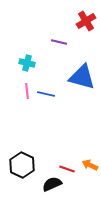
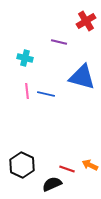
cyan cross: moved 2 px left, 5 px up
